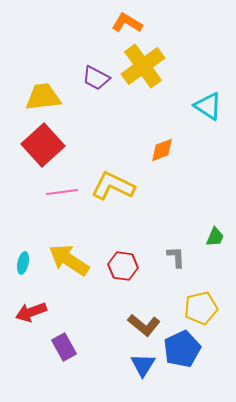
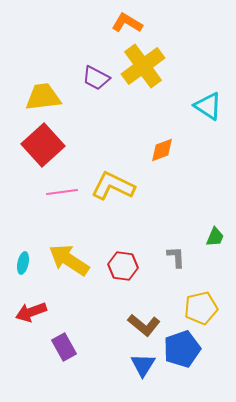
blue pentagon: rotated 6 degrees clockwise
